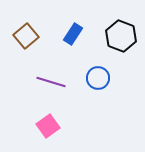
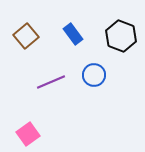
blue rectangle: rotated 70 degrees counterclockwise
blue circle: moved 4 px left, 3 px up
purple line: rotated 40 degrees counterclockwise
pink square: moved 20 px left, 8 px down
